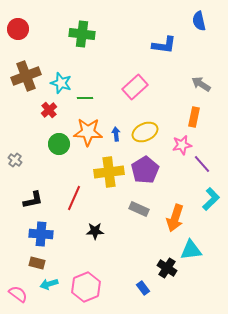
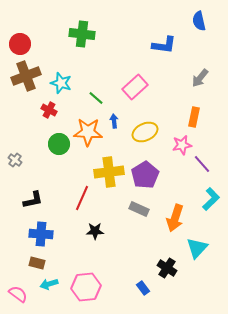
red circle: moved 2 px right, 15 px down
gray arrow: moved 1 px left, 6 px up; rotated 84 degrees counterclockwise
green line: moved 11 px right; rotated 42 degrees clockwise
red cross: rotated 21 degrees counterclockwise
blue arrow: moved 2 px left, 13 px up
purple pentagon: moved 5 px down
red line: moved 8 px right
cyan triangle: moved 6 px right, 2 px up; rotated 40 degrees counterclockwise
pink hexagon: rotated 16 degrees clockwise
